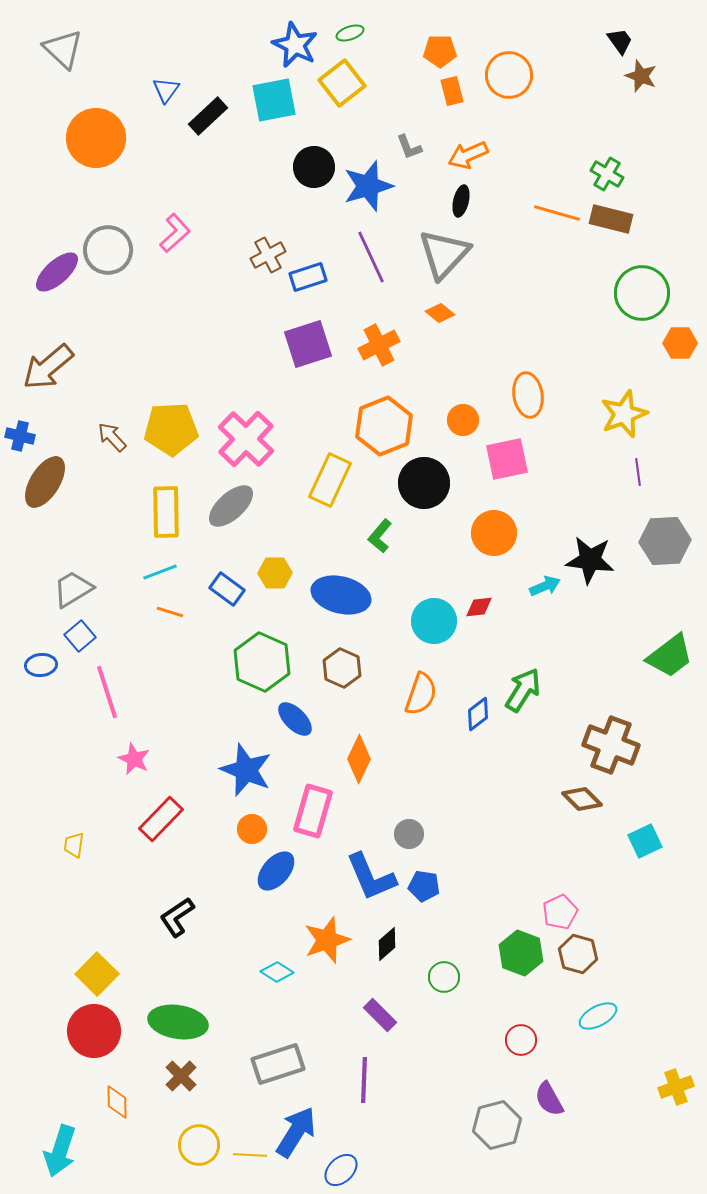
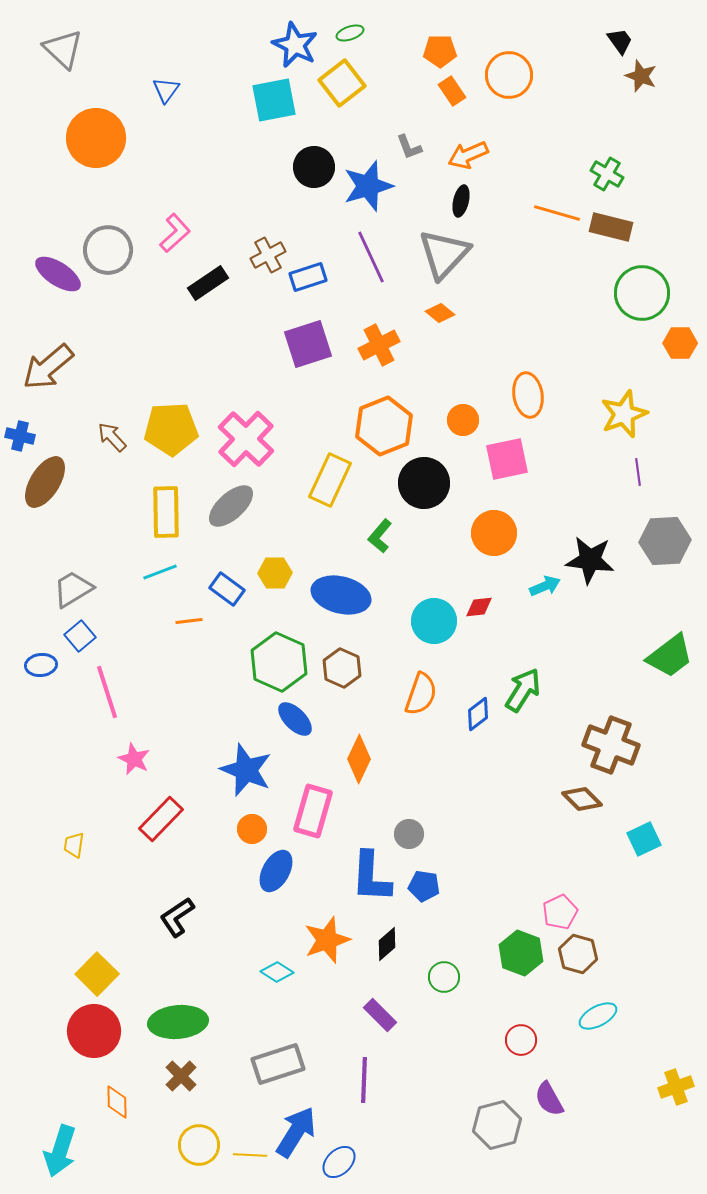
orange rectangle at (452, 91): rotated 20 degrees counterclockwise
black rectangle at (208, 116): moved 167 px down; rotated 9 degrees clockwise
brown rectangle at (611, 219): moved 8 px down
purple ellipse at (57, 272): moved 1 px right, 2 px down; rotated 75 degrees clockwise
orange line at (170, 612): moved 19 px right, 9 px down; rotated 24 degrees counterclockwise
green hexagon at (262, 662): moved 17 px right
cyan square at (645, 841): moved 1 px left, 2 px up
blue ellipse at (276, 871): rotated 12 degrees counterclockwise
blue L-shape at (371, 877): rotated 26 degrees clockwise
green ellipse at (178, 1022): rotated 14 degrees counterclockwise
blue ellipse at (341, 1170): moved 2 px left, 8 px up
